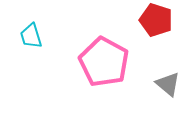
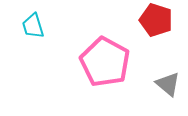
cyan trapezoid: moved 2 px right, 10 px up
pink pentagon: moved 1 px right
